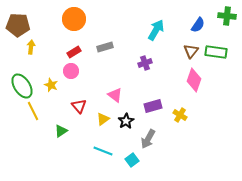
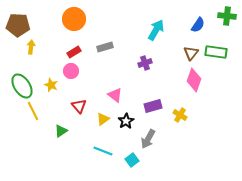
brown triangle: moved 2 px down
